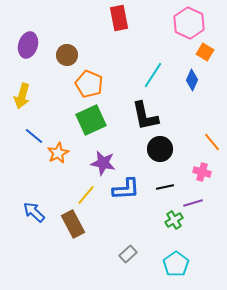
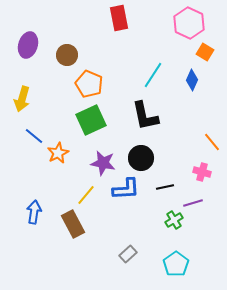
yellow arrow: moved 3 px down
black circle: moved 19 px left, 9 px down
blue arrow: rotated 55 degrees clockwise
